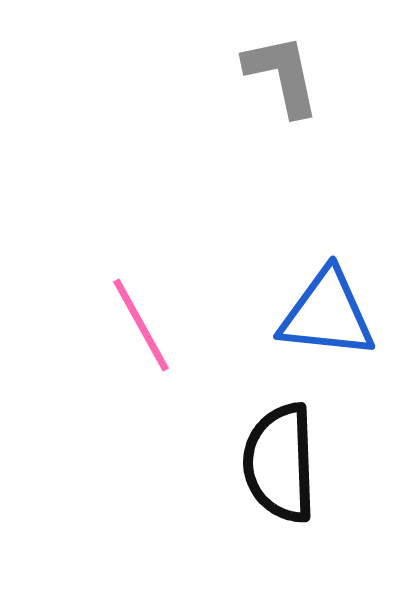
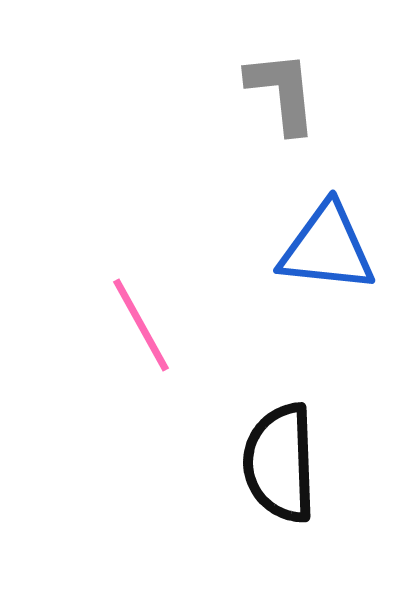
gray L-shape: moved 17 px down; rotated 6 degrees clockwise
blue triangle: moved 66 px up
